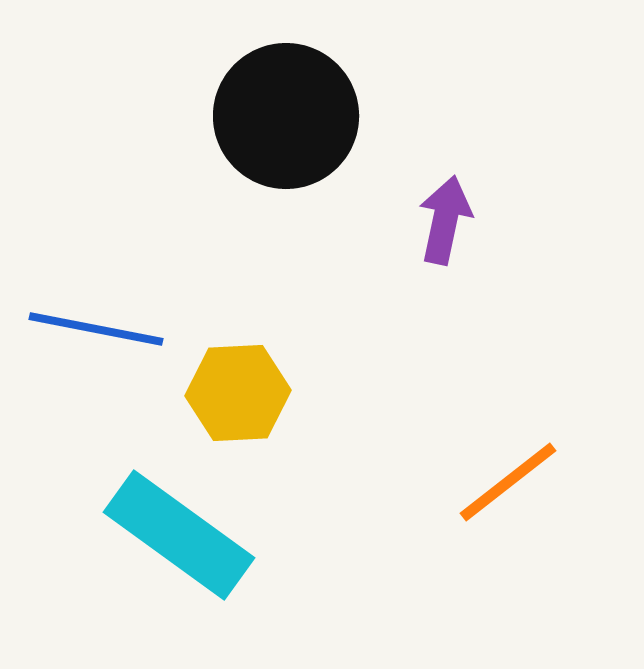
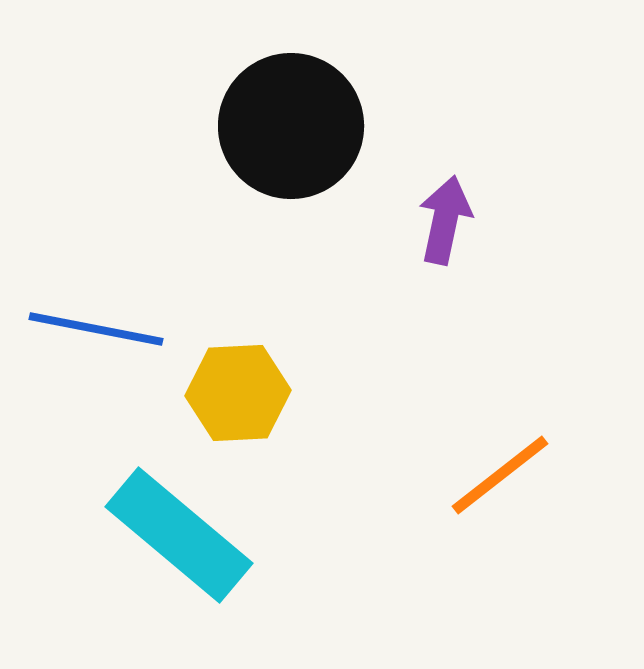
black circle: moved 5 px right, 10 px down
orange line: moved 8 px left, 7 px up
cyan rectangle: rotated 4 degrees clockwise
